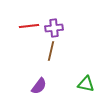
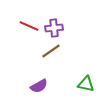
red line: rotated 30 degrees clockwise
brown line: rotated 42 degrees clockwise
purple semicircle: rotated 24 degrees clockwise
